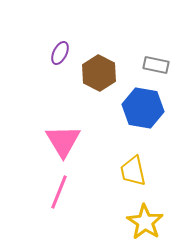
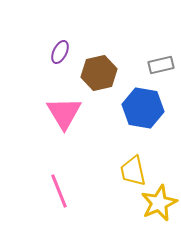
purple ellipse: moved 1 px up
gray rectangle: moved 5 px right; rotated 25 degrees counterclockwise
brown hexagon: rotated 20 degrees clockwise
pink triangle: moved 1 px right, 28 px up
pink line: moved 1 px up; rotated 44 degrees counterclockwise
yellow star: moved 14 px right, 19 px up; rotated 15 degrees clockwise
